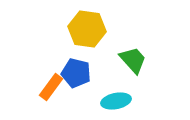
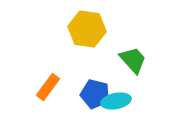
blue pentagon: moved 19 px right, 21 px down
orange rectangle: moved 3 px left
